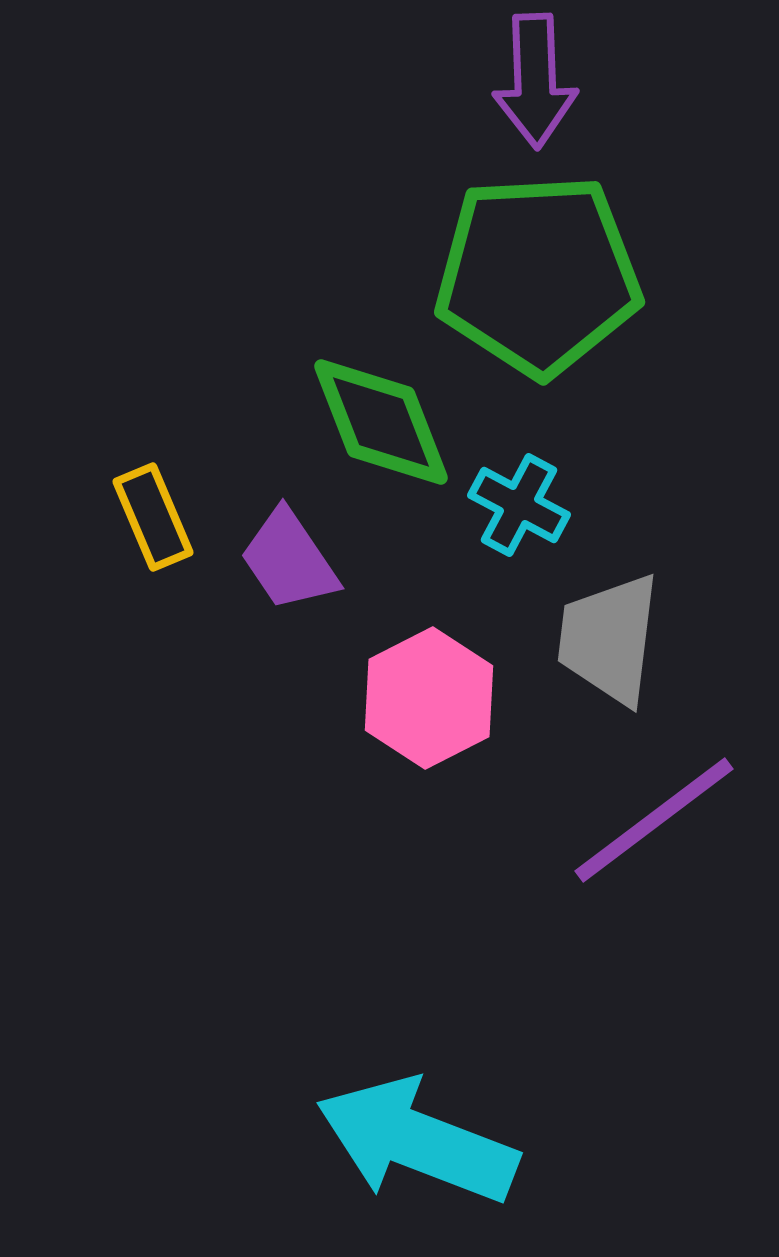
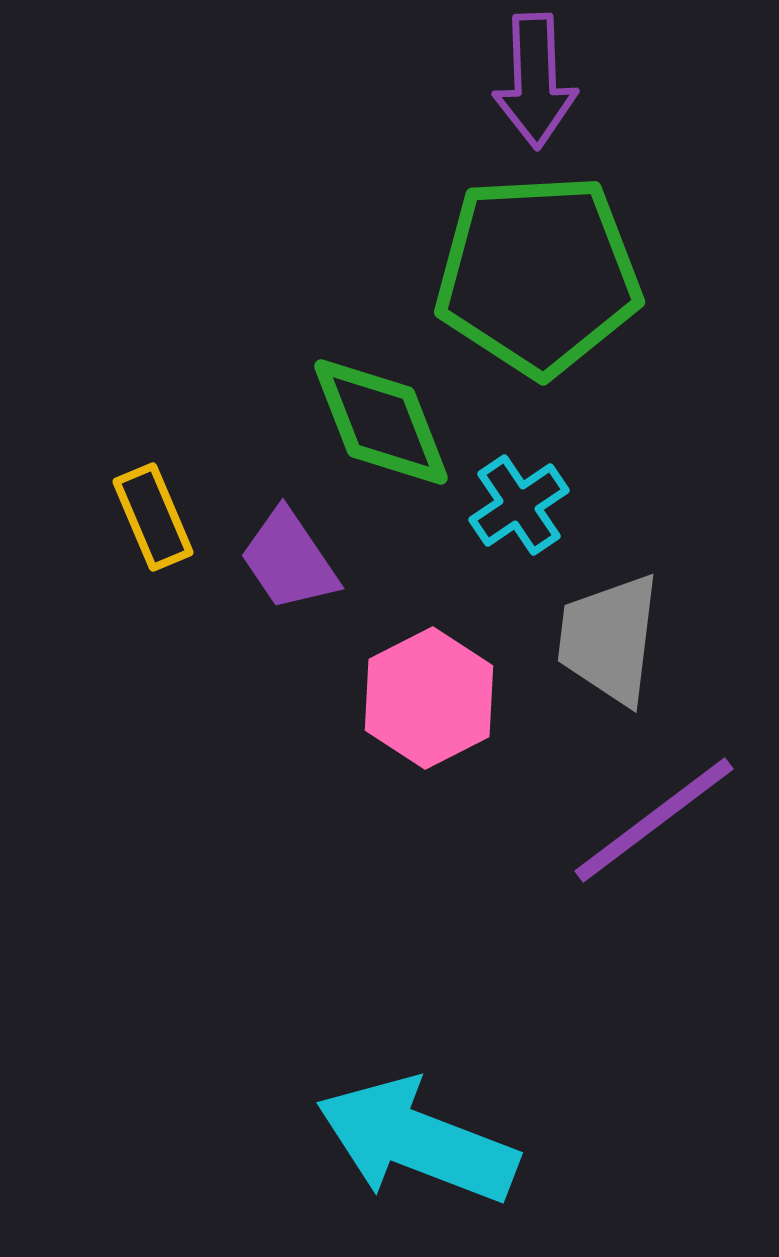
cyan cross: rotated 28 degrees clockwise
